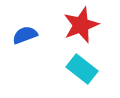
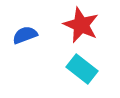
red star: rotated 27 degrees counterclockwise
